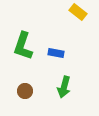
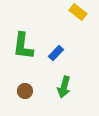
green L-shape: rotated 12 degrees counterclockwise
blue rectangle: rotated 56 degrees counterclockwise
